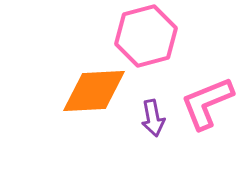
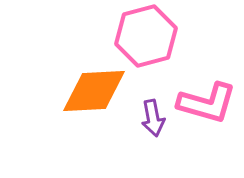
pink L-shape: rotated 142 degrees counterclockwise
